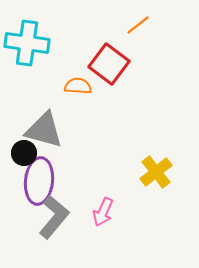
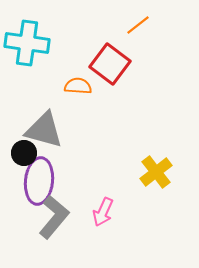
red square: moved 1 px right
